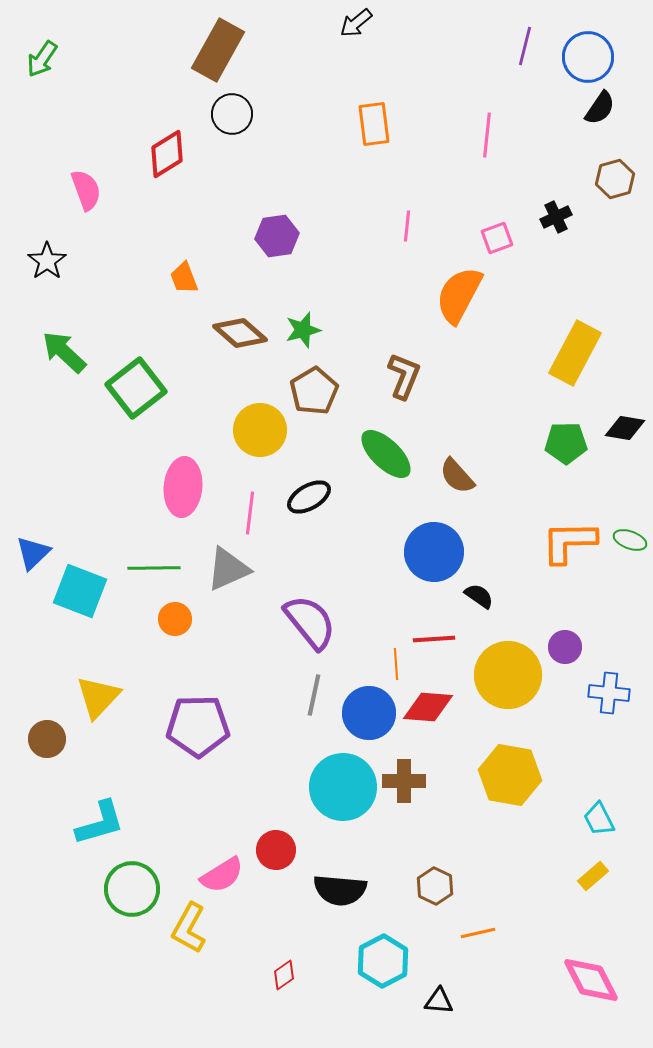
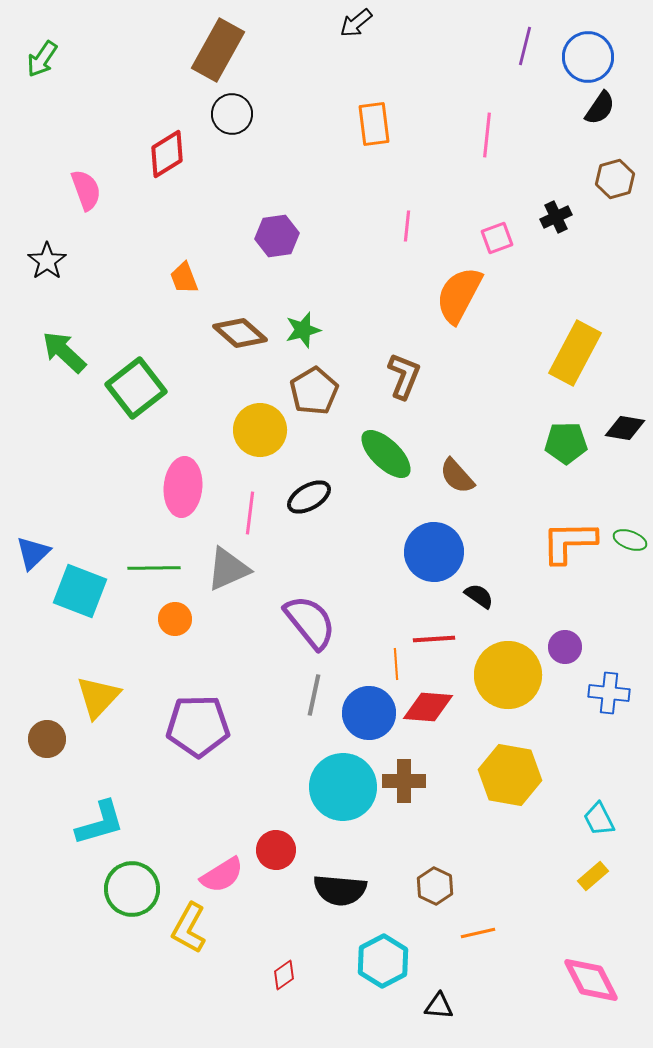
black triangle at (439, 1001): moved 5 px down
